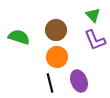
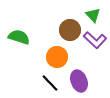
brown circle: moved 14 px right
purple L-shape: rotated 25 degrees counterclockwise
black line: rotated 30 degrees counterclockwise
